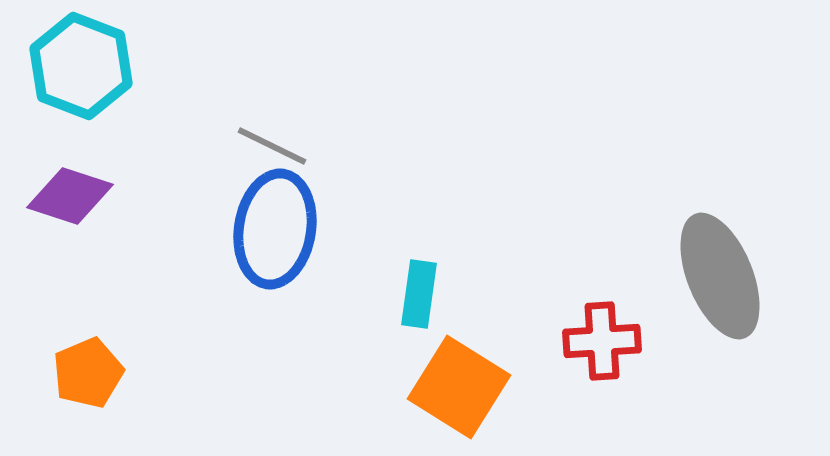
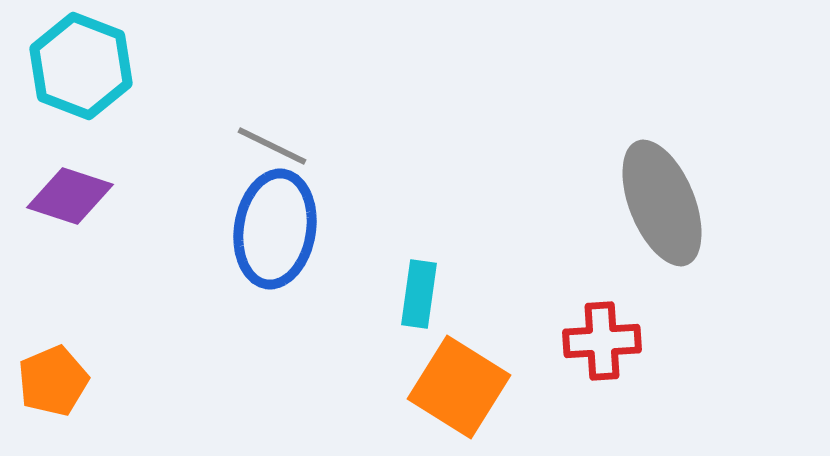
gray ellipse: moved 58 px left, 73 px up
orange pentagon: moved 35 px left, 8 px down
